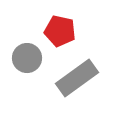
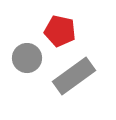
gray rectangle: moved 3 px left, 2 px up
